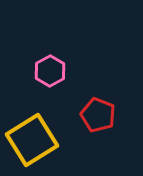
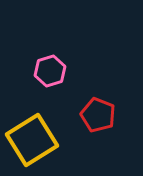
pink hexagon: rotated 12 degrees clockwise
